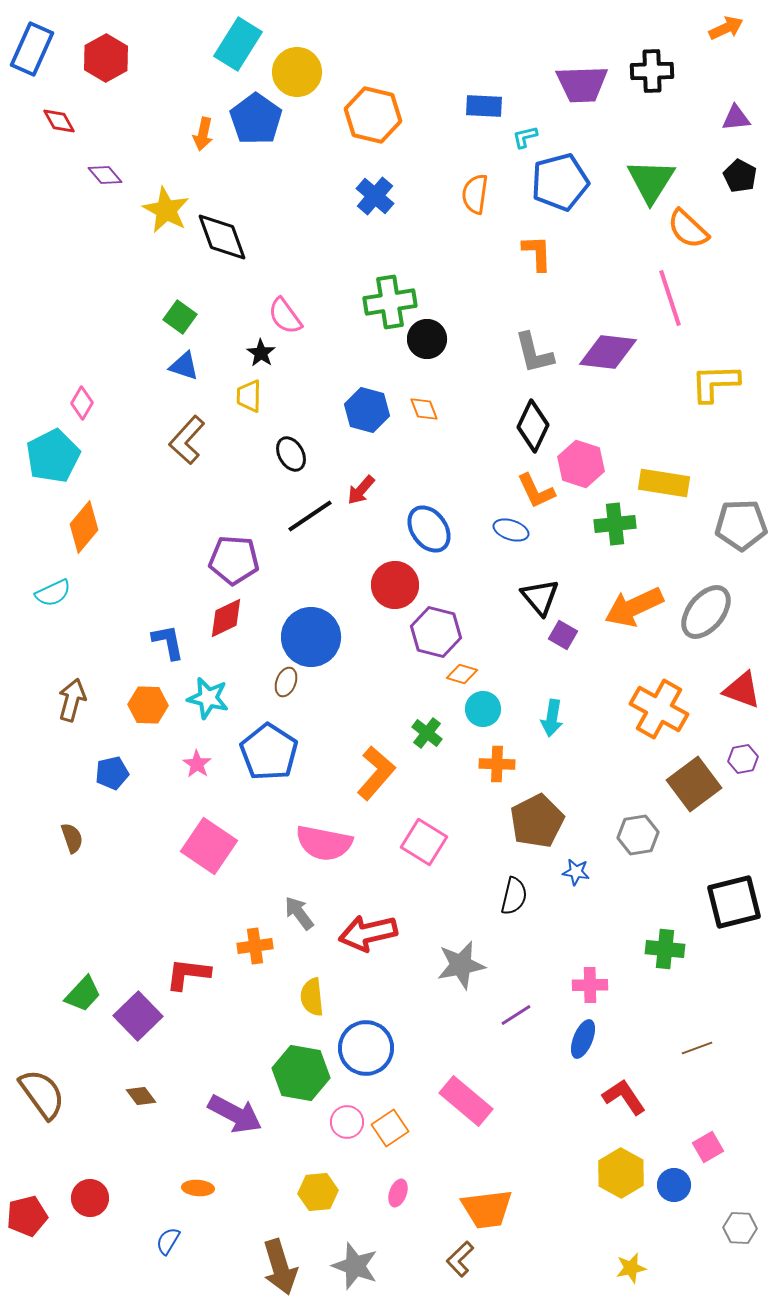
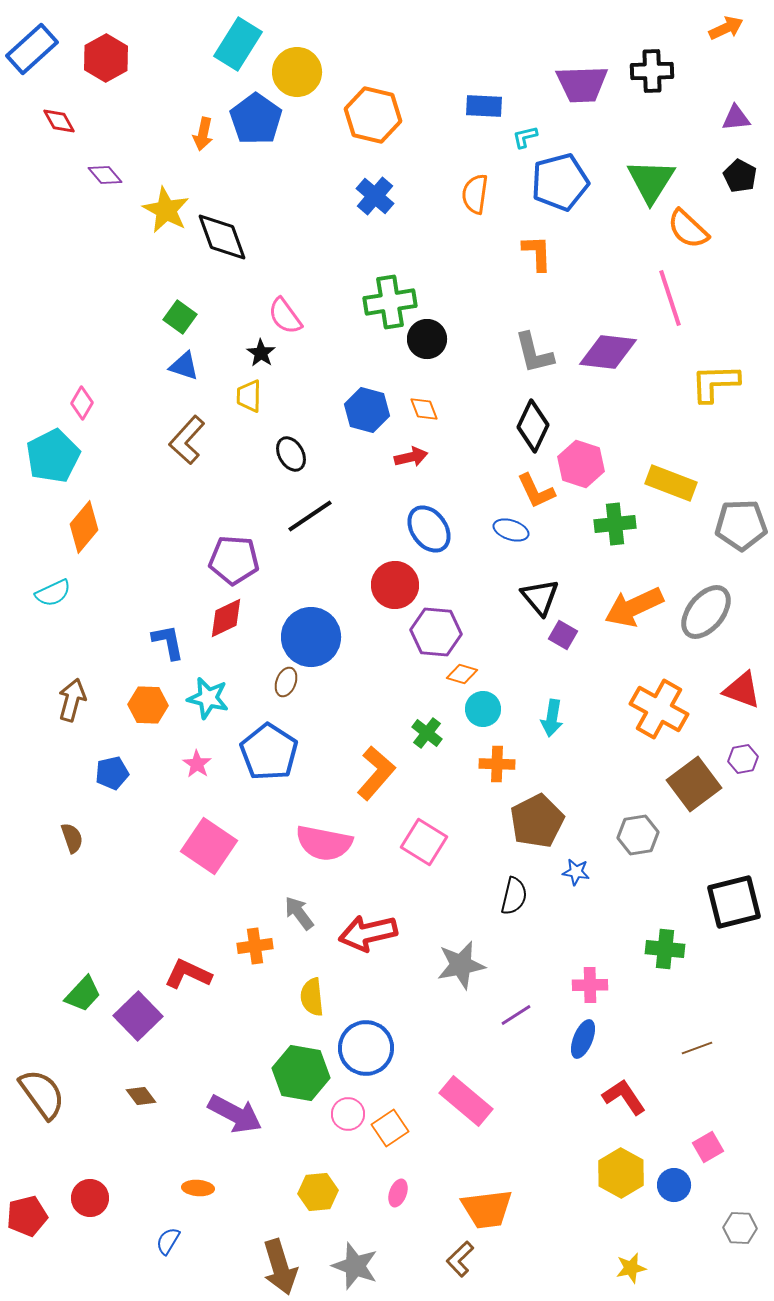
blue rectangle at (32, 49): rotated 24 degrees clockwise
yellow rectangle at (664, 483): moved 7 px right; rotated 12 degrees clockwise
red arrow at (361, 490): moved 50 px right, 33 px up; rotated 144 degrees counterclockwise
purple hexagon at (436, 632): rotated 9 degrees counterclockwise
red L-shape at (188, 974): rotated 18 degrees clockwise
pink circle at (347, 1122): moved 1 px right, 8 px up
